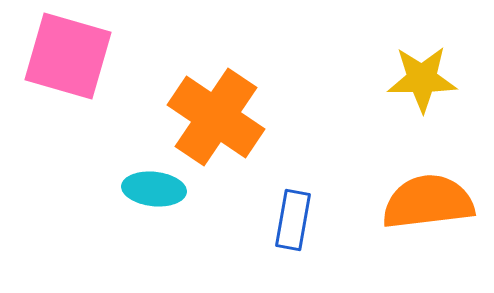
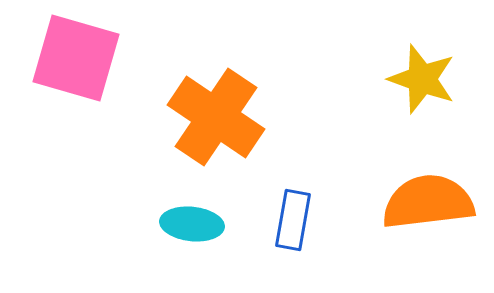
pink square: moved 8 px right, 2 px down
yellow star: rotated 20 degrees clockwise
cyan ellipse: moved 38 px right, 35 px down
